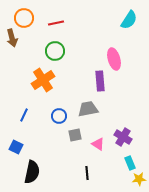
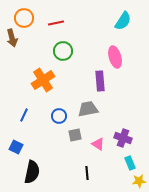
cyan semicircle: moved 6 px left, 1 px down
green circle: moved 8 px right
pink ellipse: moved 1 px right, 2 px up
purple cross: moved 1 px down; rotated 12 degrees counterclockwise
yellow star: moved 2 px down
